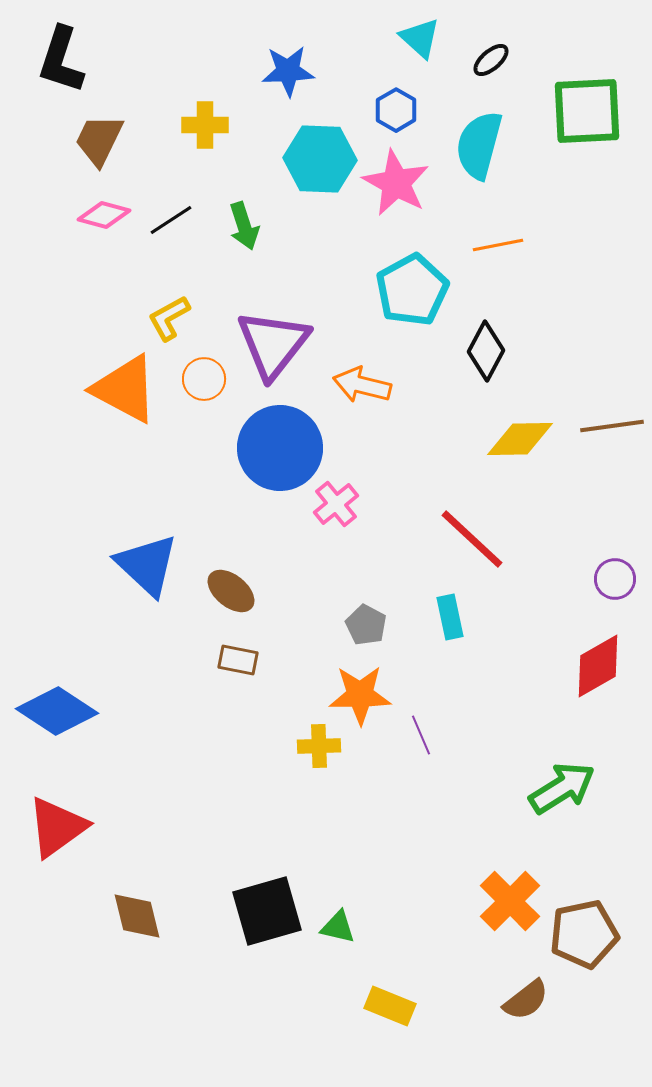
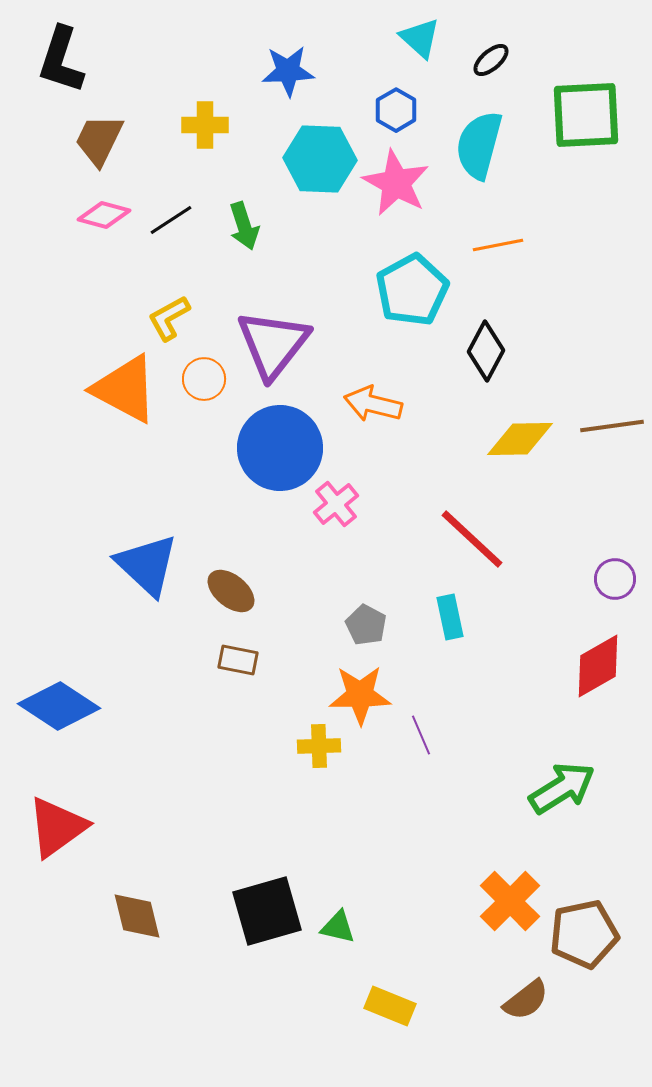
green square at (587, 111): moved 1 px left, 4 px down
orange arrow at (362, 385): moved 11 px right, 19 px down
blue diamond at (57, 711): moved 2 px right, 5 px up
